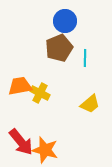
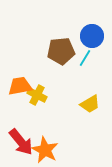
blue circle: moved 27 px right, 15 px down
brown pentagon: moved 2 px right, 3 px down; rotated 16 degrees clockwise
cyan line: rotated 30 degrees clockwise
yellow cross: moved 3 px left, 2 px down
yellow trapezoid: rotated 10 degrees clockwise
orange star: rotated 12 degrees clockwise
